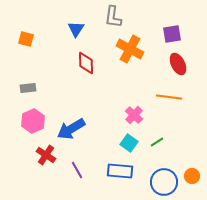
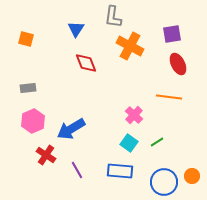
orange cross: moved 3 px up
red diamond: rotated 20 degrees counterclockwise
